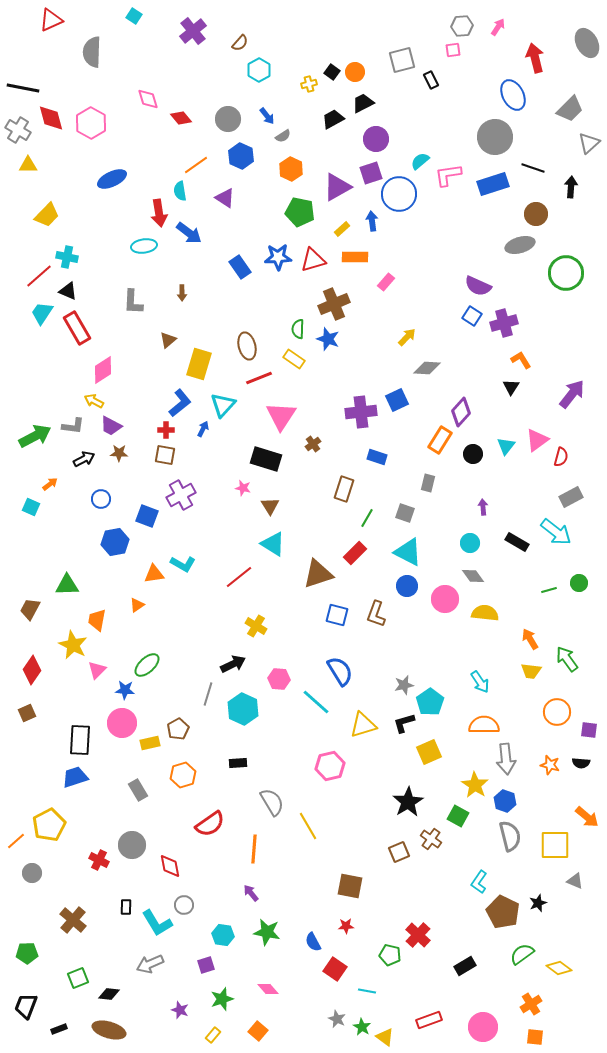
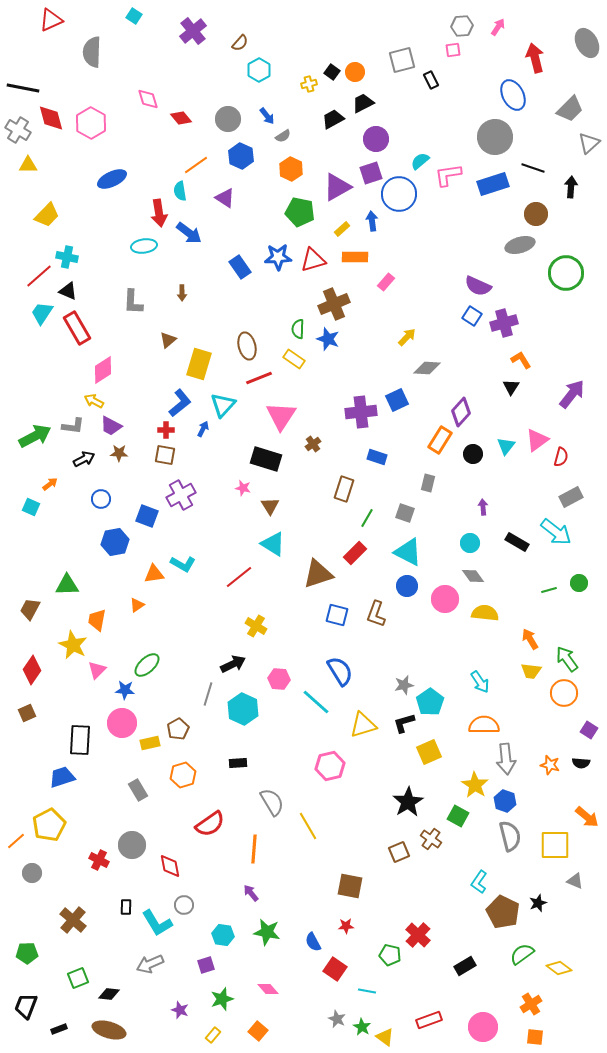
orange circle at (557, 712): moved 7 px right, 19 px up
purple square at (589, 730): rotated 24 degrees clockwise
blue trapezoid at (75, 777): moved 13 px left
